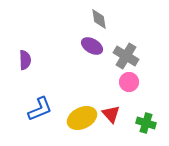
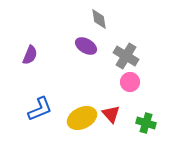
purple ellipse: moved 6 px left
purple semicircle: moved 5 px right, 5 px up; rotated 24 degrees clockwise
pink circle: moved 1 px right
